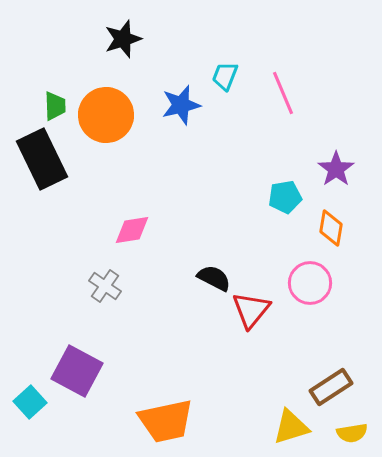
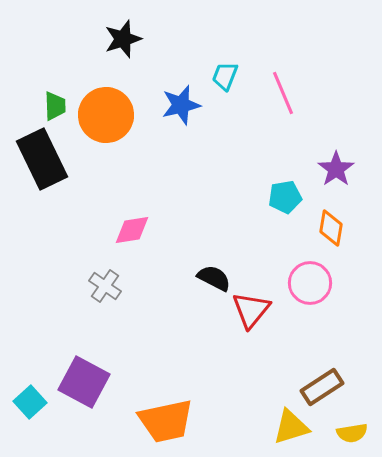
purple square: moved 7 px right, 11 px down
brown rectangle: moved 9 px left
